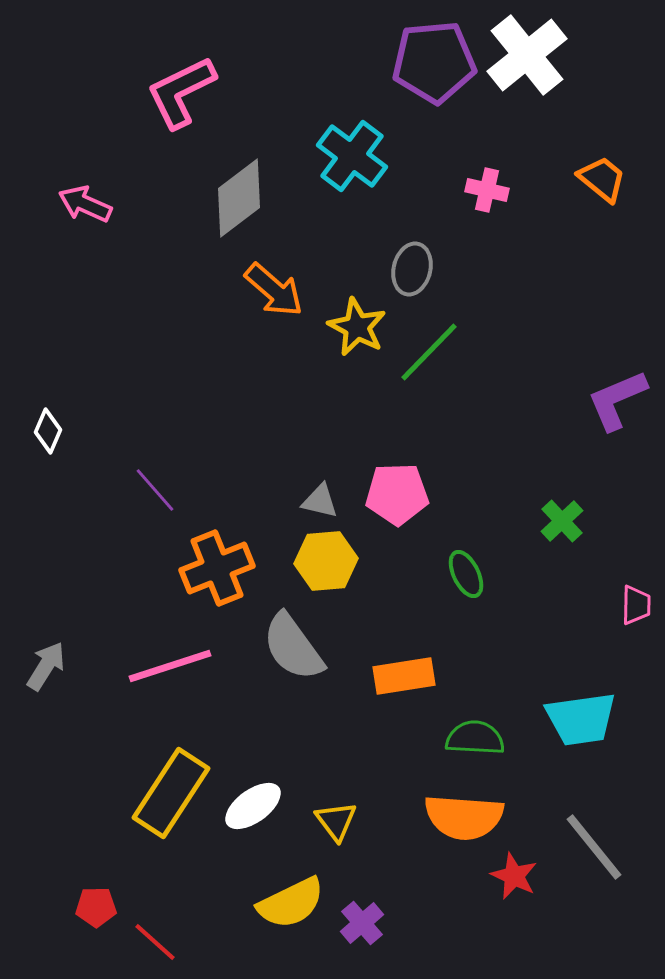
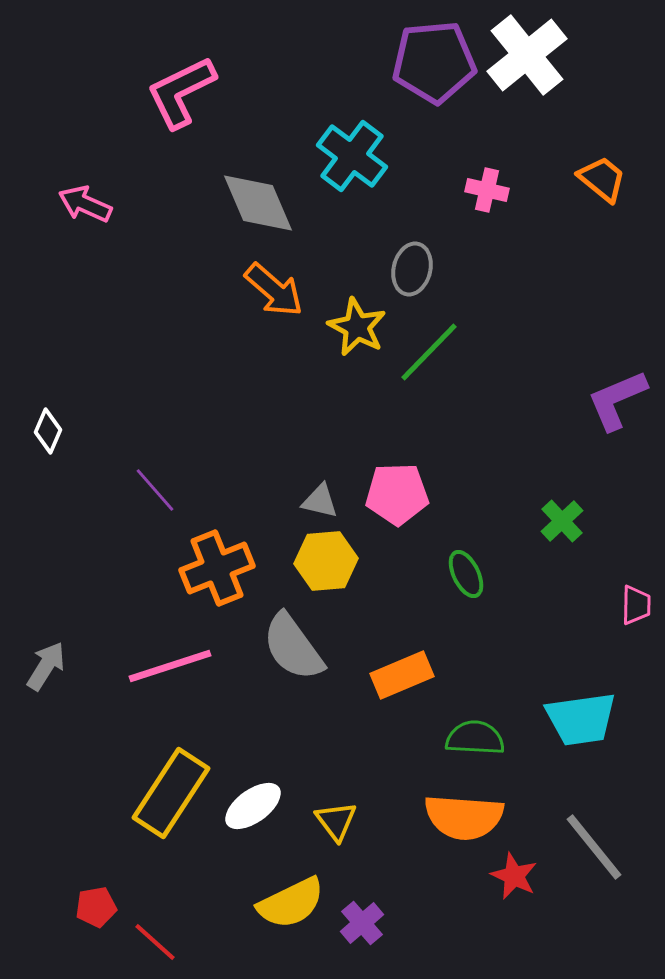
gray diamond: moved 19 px right, 5 px down; rotated 76 degrees counterclockwise
orange rectangle: moved 2 px left, 1 px up; rotated 14 degrees counterclockwise
red pentagon: rotated 9 degrees counterclockwise
